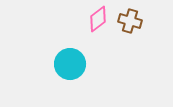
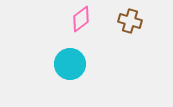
pink diamond: moved 17 px left
